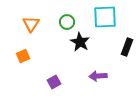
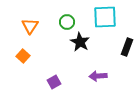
orange triangle: moved 1 px left, 2 px down
orange square: rotated 24 degrees counterclockwise
